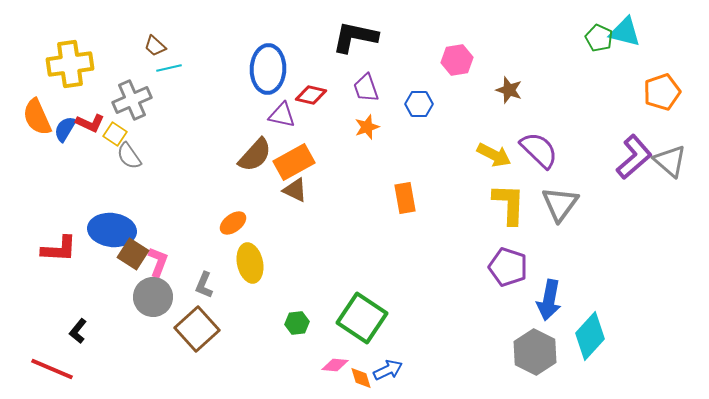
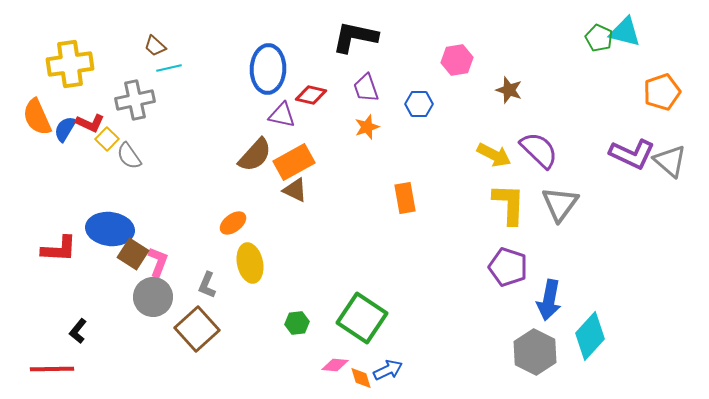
gray cross at (132, 100): moved 3 px right; rotated 12 degrees clockwise
yellow square at (115, 134): moved 8 px left, 5 px down; rotated 10 degrees clockwise
purple L-shape at (634, 157): moved 2 px left, 3 px up; rotated 66 degrees clockwise
blue ellipse at (112, 230): moved 2 px left, 1 px up
gray L-shape at (204, 285): moved 3 px right
red line at (52, 369): rotated 24 degrees counterclockwise
